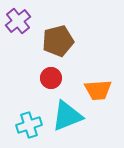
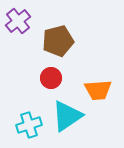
cyan triangle: rotated 12 degrees counterclockwise
